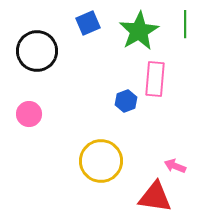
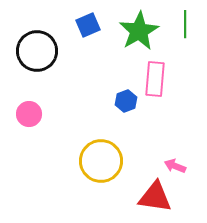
blue square: moved 2 px down
